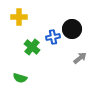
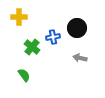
black circle: moved 5 px right, 1 px up
gray arrow: rotated 128 degrees counterclockwise
green semicircle: moved 4 px right, 3 px up; rotated 144 degrees counterclockwise
